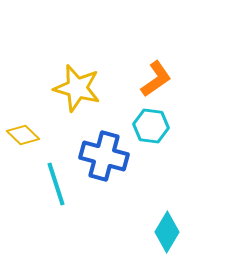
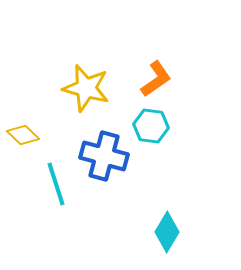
yellow star: moved 9 px right
